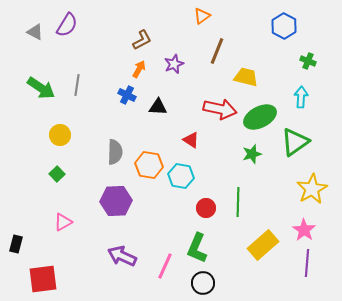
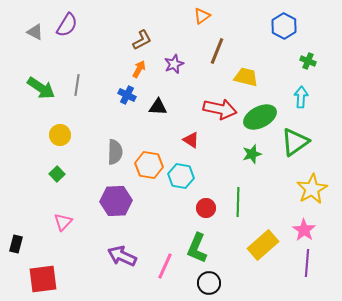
pink triangle: rotated 18 degrees counterclockwise
black circle: moved 6 px right
